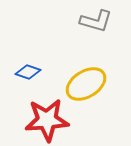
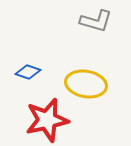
yellow ellipse: rotated 42 degrees clockwise
red star: rotated 9 degrees counterclockwise
